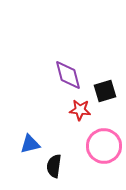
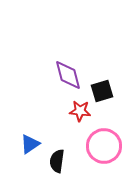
black square: moved 3 px left
red star: moved 1 px down
blue triangle: rotated 20 degrees counterclockwise
black semicircle: moved 3 px right, 5 px up
